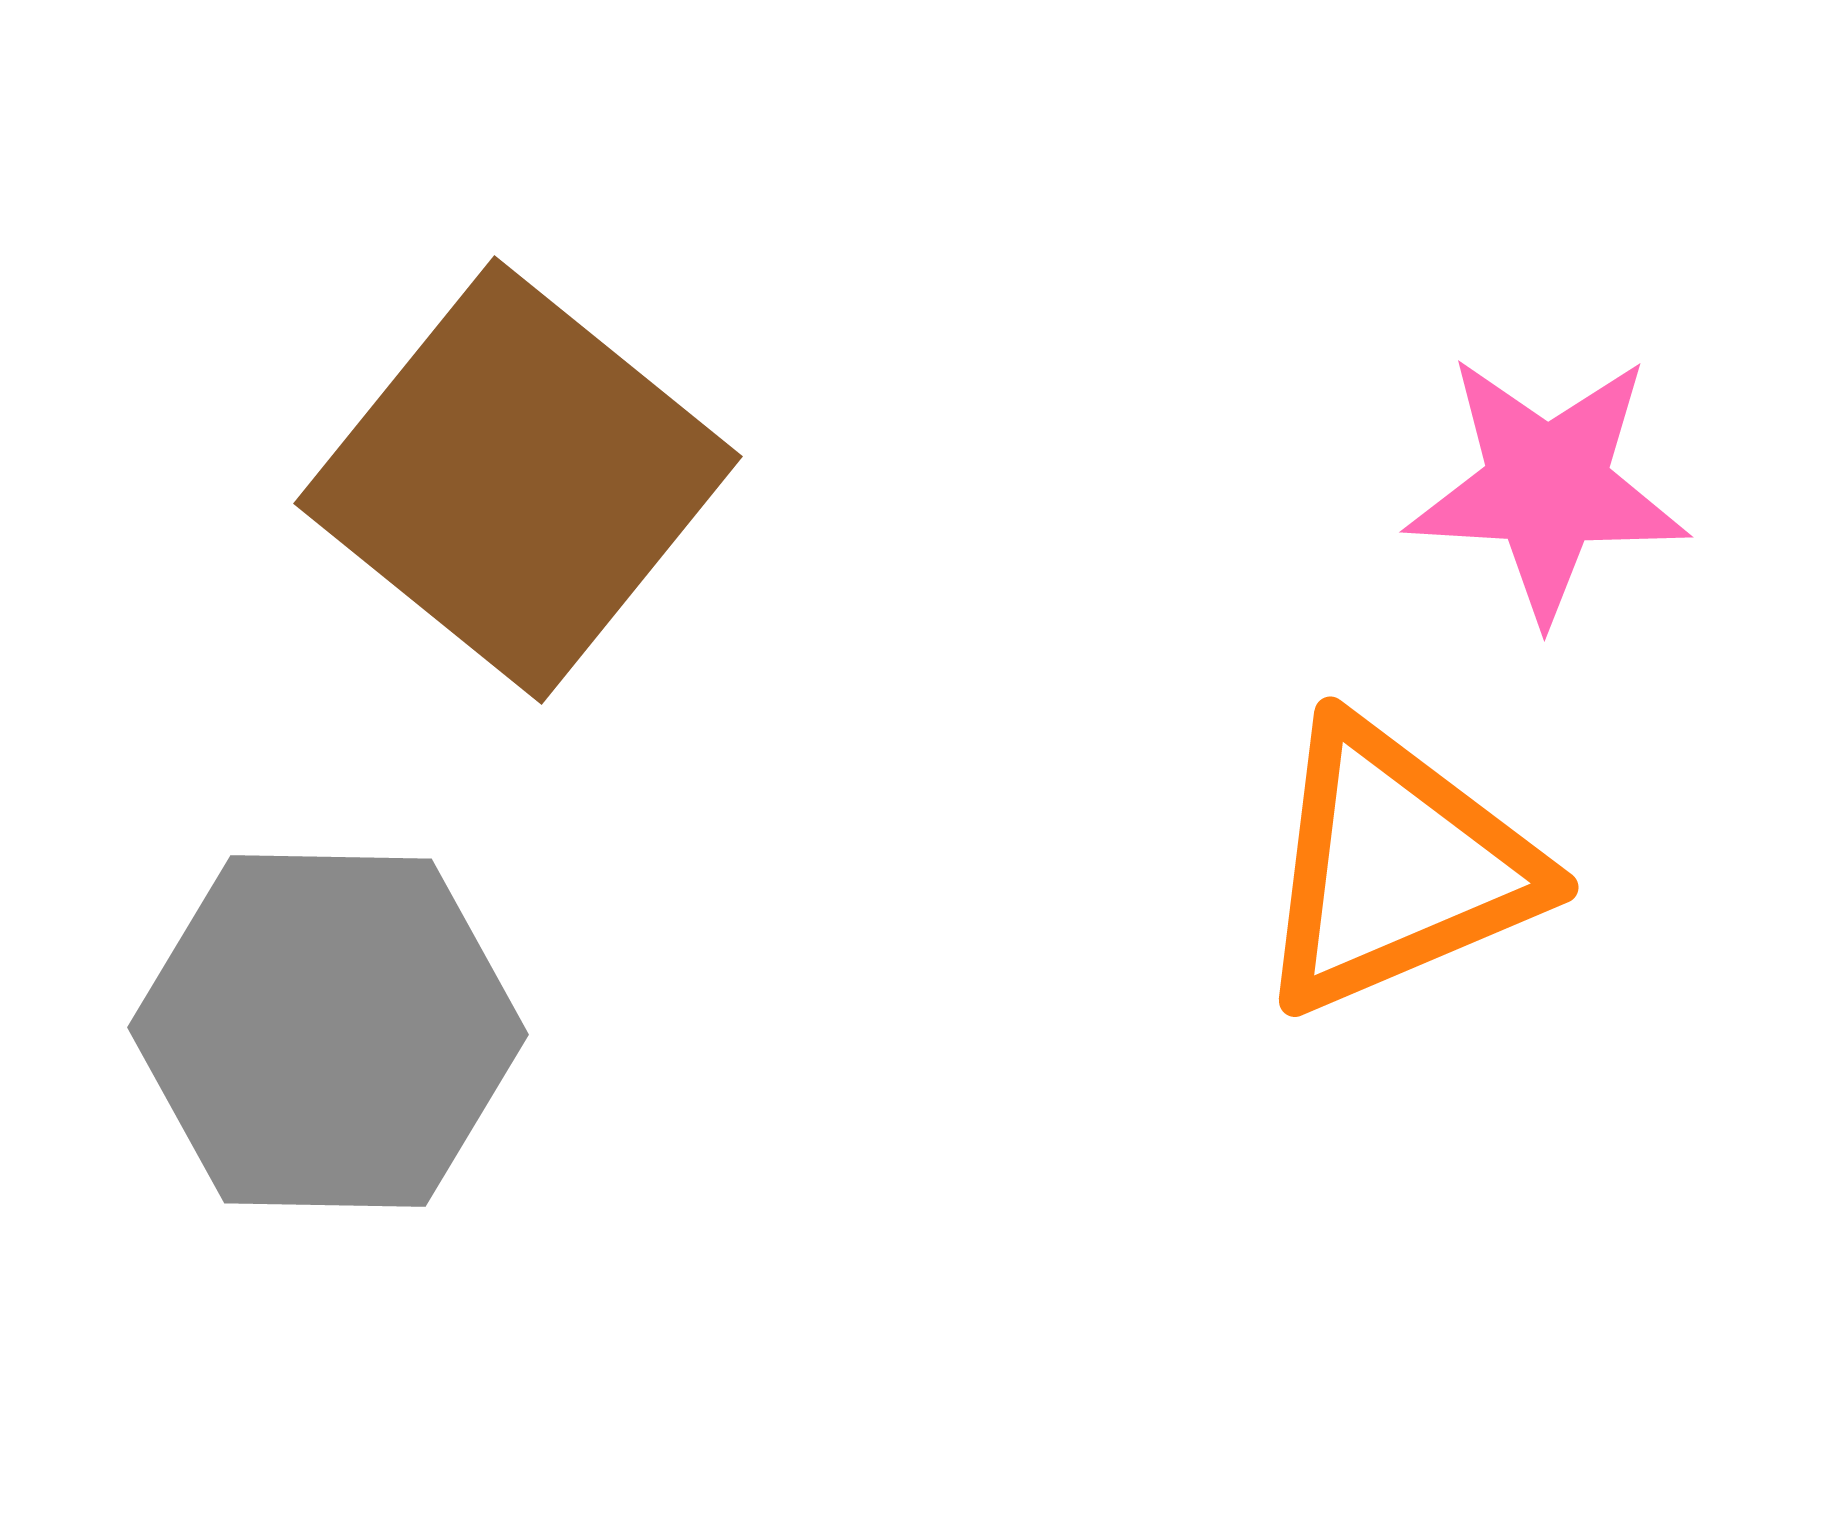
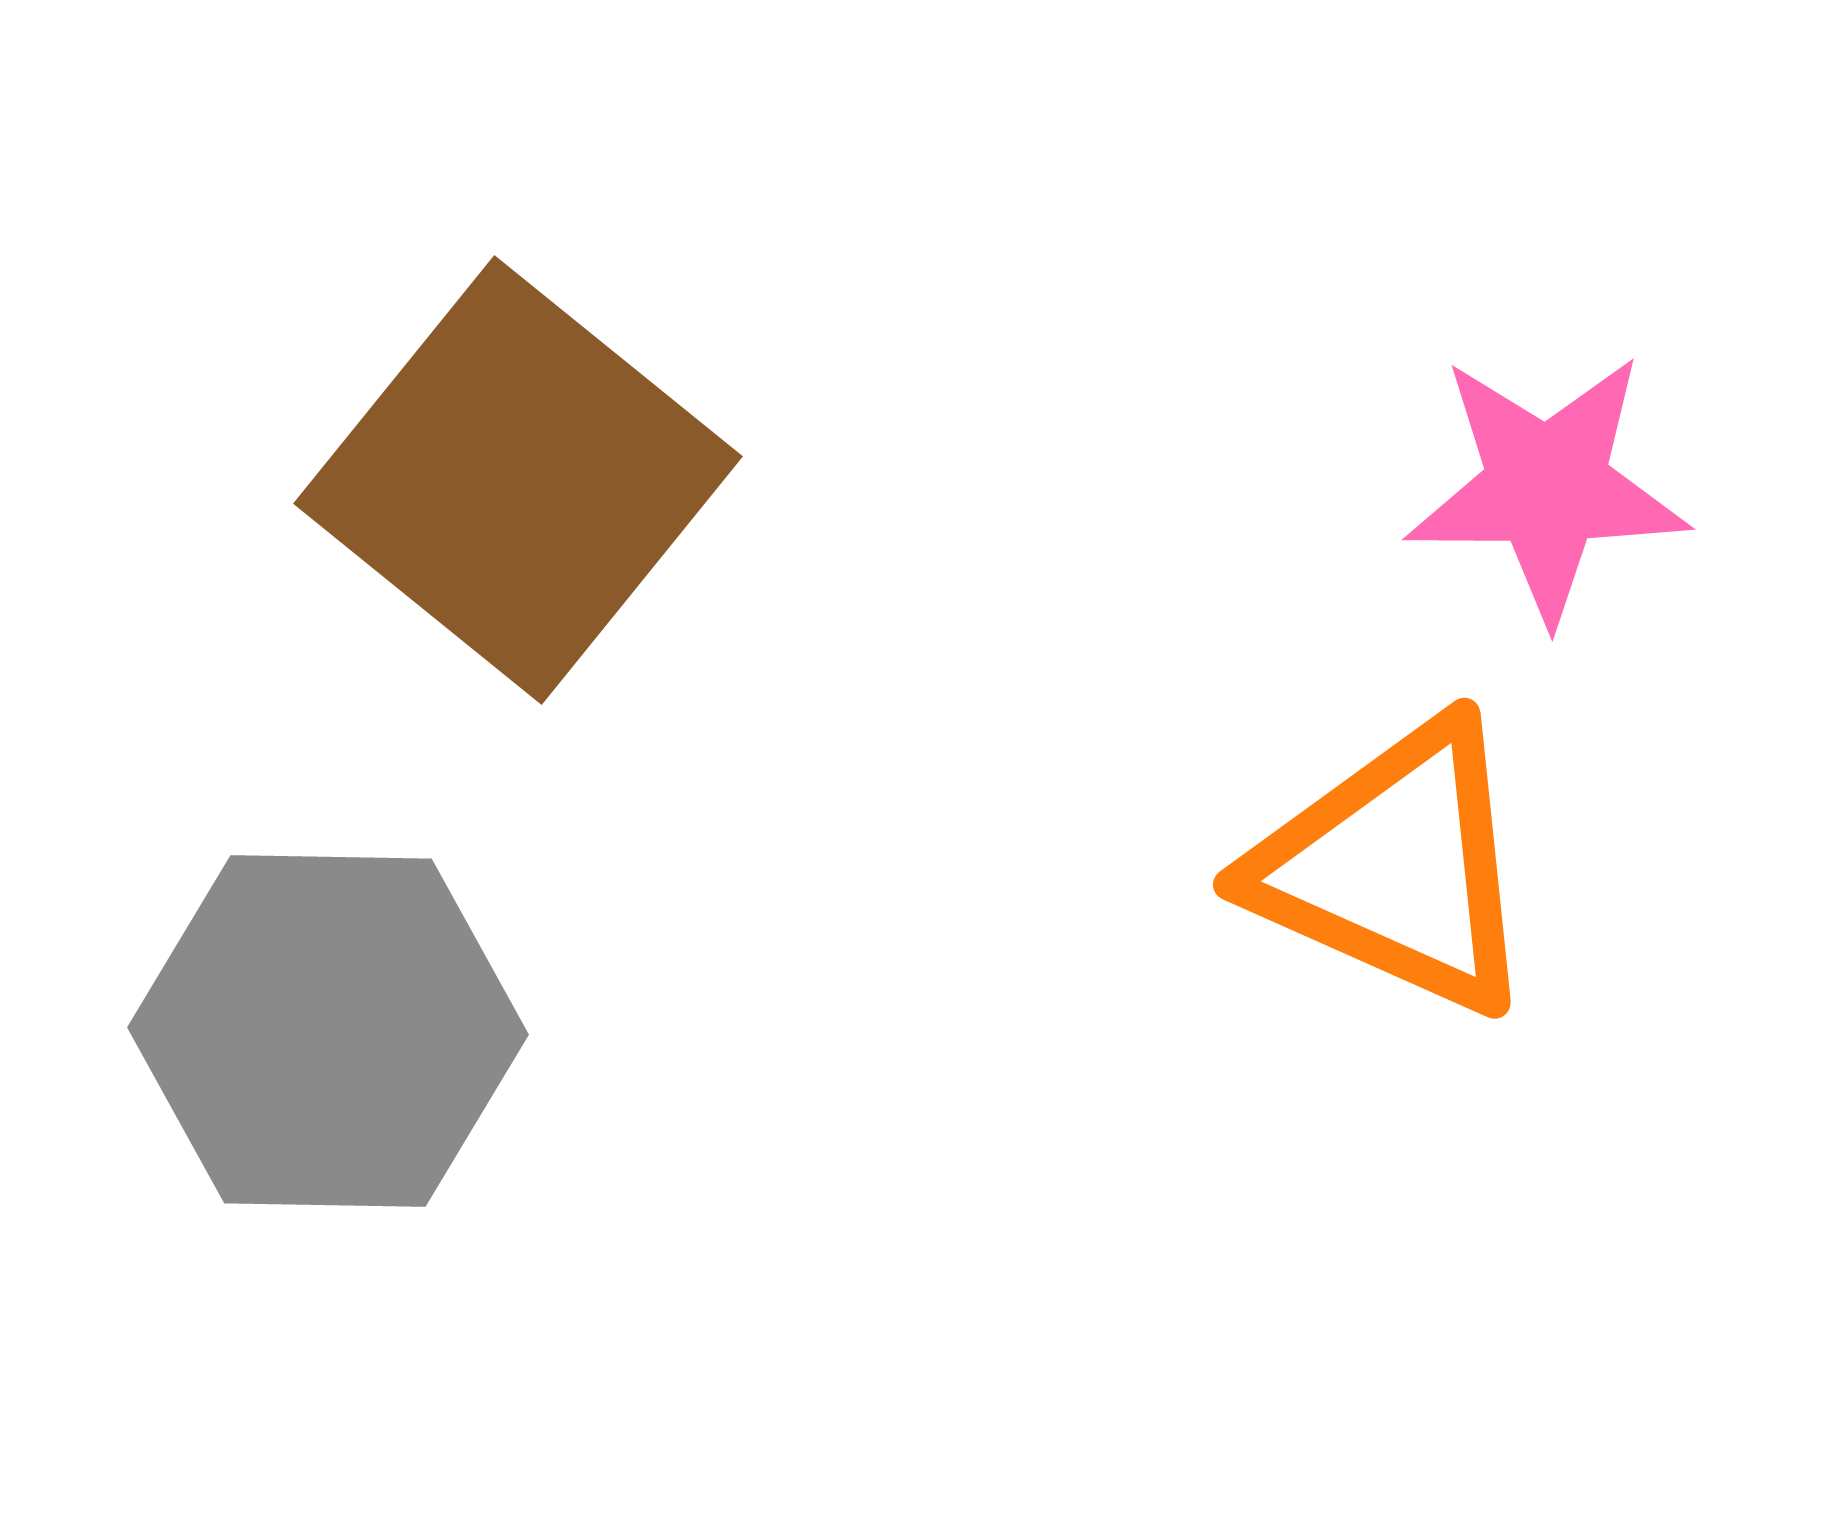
pink star: rotated 3 degrees counterclockwise
orange triangle: rotated 47 degrees clockwise
